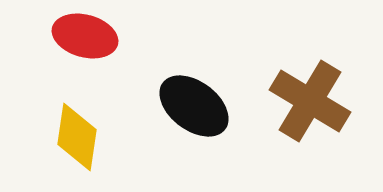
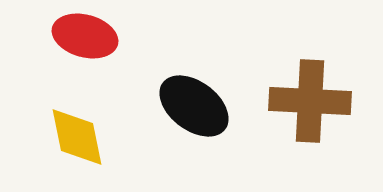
brown cross: rotated 28 degrees counterclockwise
yellow diamond: rotated 20 degrees counterclockwise
